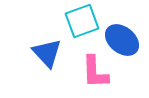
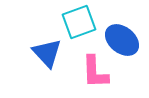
cyan square: moved 3 px left, 1 px down
